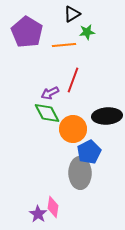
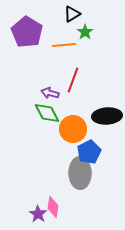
green star: moved 2 px left; rotated 28 degrees counterclockwise
purple arrow: rotated 42 degrees clockwise
